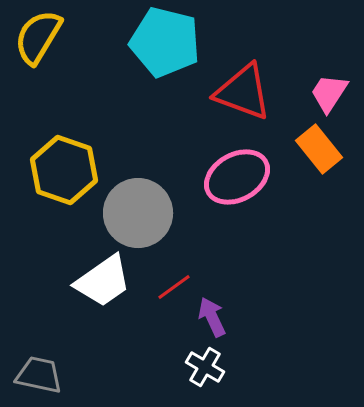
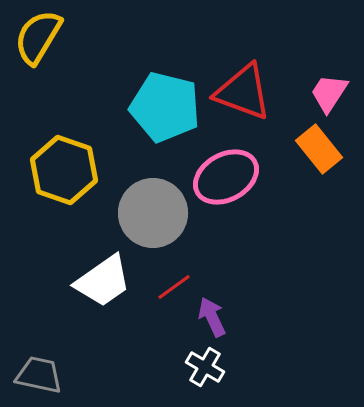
cyan pentagon: moved 65 px down
pink ellipse: moved 11 px left
gray circle: moved 15 px right
